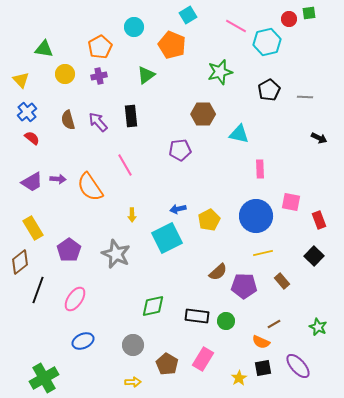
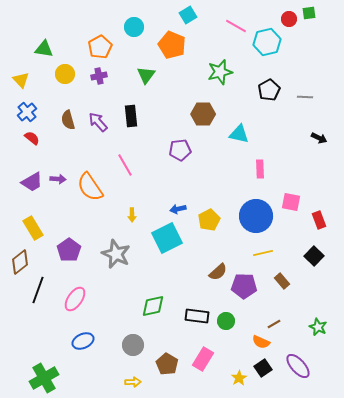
green triangle at (146, 75): rotated 18 degrees counterclockwise
black square at (263, 368): rotated 24 degrees counterclockwise
